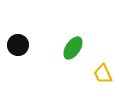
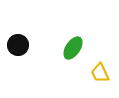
yellow trapezoid: moved 3 px left, 1 px up
